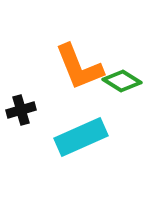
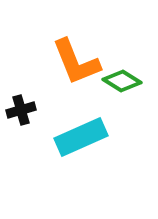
orange L-shape: moved 3 px left, 5 px up
